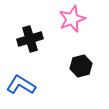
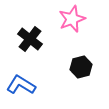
black cross: rotated 35 degrees counterclockwise
black hexagon: moved 1 px down
